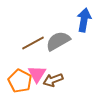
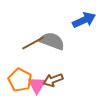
blue arrow: rotated 55 degrees clockwise
gray semicircle: moved 6 px left; rotated 50 degrees clockwise
pink triangle: moved 11 px down
orange pentagon: moved 1 px up
